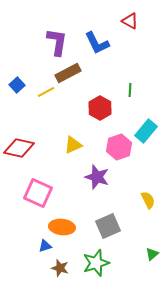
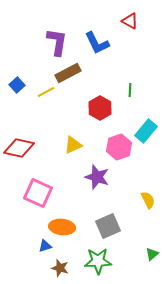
green star: moved 2 px right, 2 px up; rotated 16 degrees clockwise
